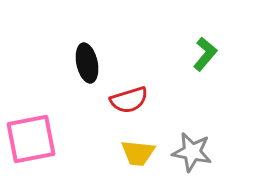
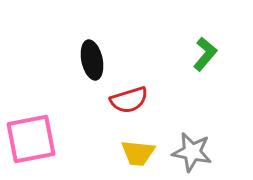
black ellipse: moved 5 px right, 3 px up
